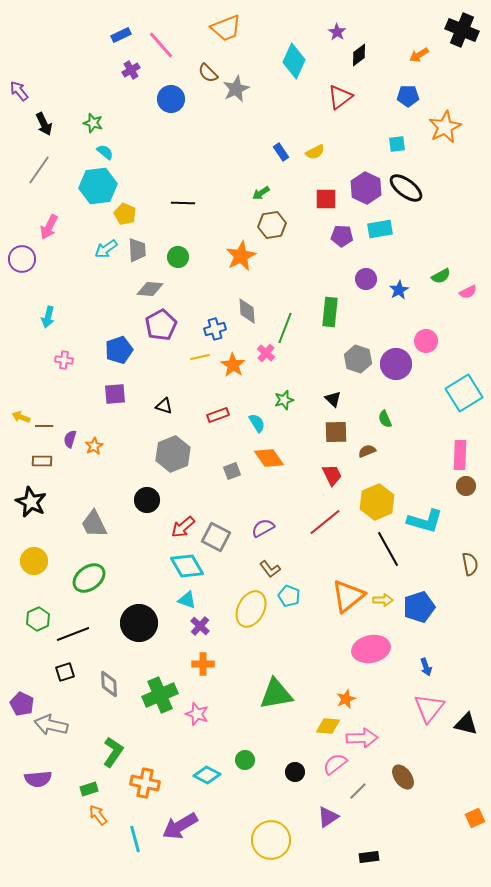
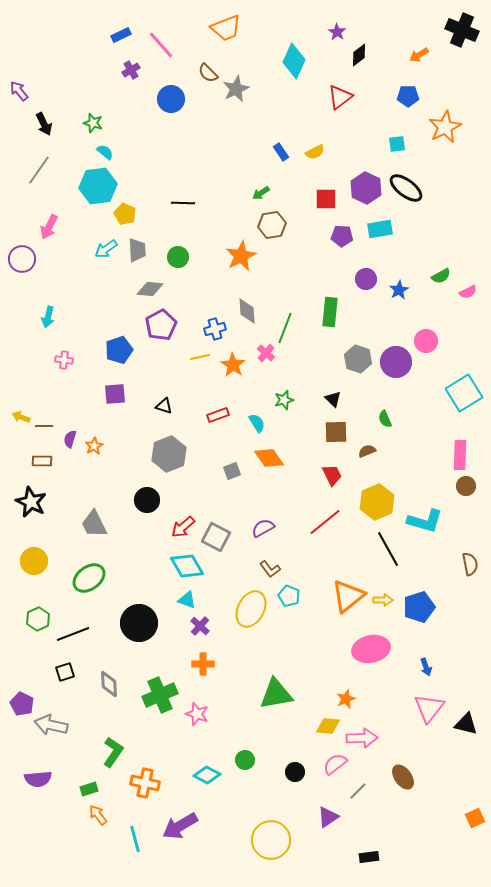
purple circle at (396, 364): moved 2 px up
gray hexagon at (173, 454): moved 4 px left
